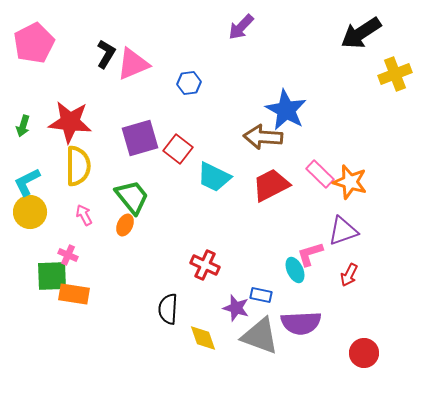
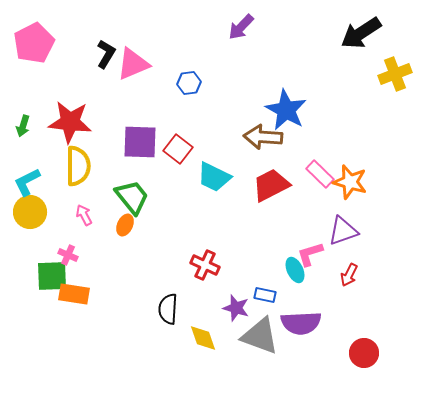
purple square: moved 4 px down; rotated 18 degrees clockwise
blue rectangle: moved 4 px right
